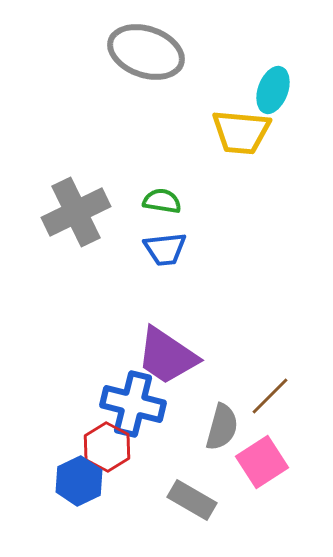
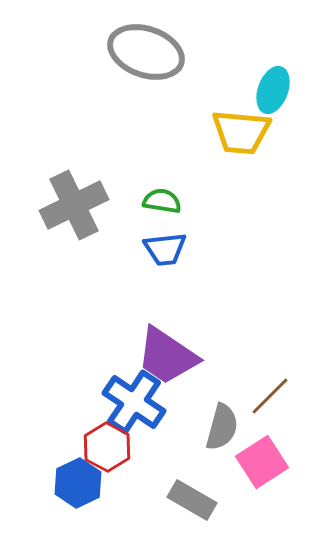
gray cross: moved 2 px left, 7 px up
blue cross: moved 1 px right, 2 px up; rotated 20 degrees clockwise
blue hexagon: moved 1 px left, 2 px down
